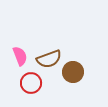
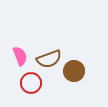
brown circle: moved 1 px right, 1 px up
